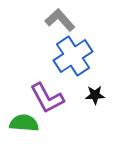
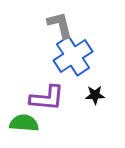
gray L-shape: moved 5 px down; rotated 28 degrees clockwise
purple L-shape: rotated 57 degrees counterclockwise
